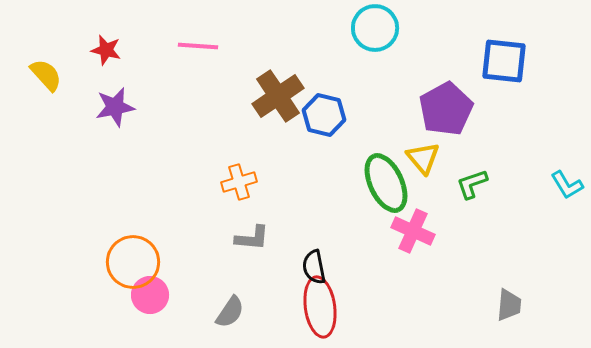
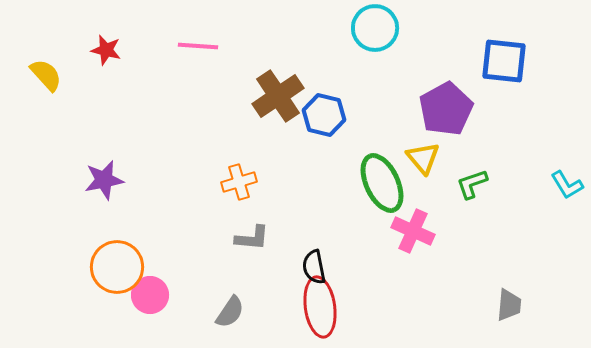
purple star: moved 11 px left, 73 px down
green ellipse: moved 4 px left
orange circle: moved 16 px left, 5 px down
